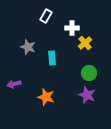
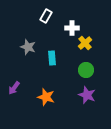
green circle: moved 3 px left, 3 px up
purple arrow: moved 4 px down; rotated 40 degrees counterclockwise
